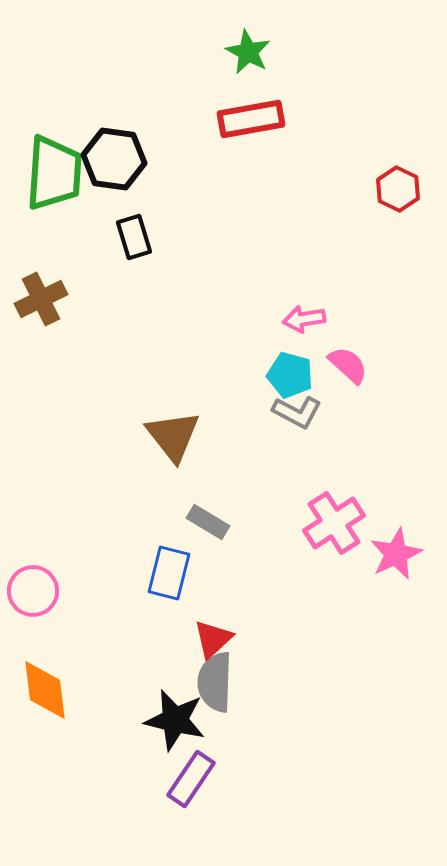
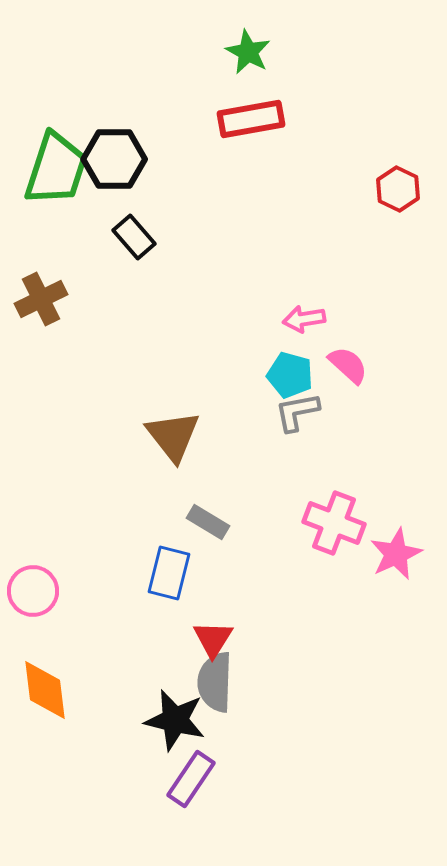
black hexagon: rotated 8 degrees counterclockwise
green trapezoid: moved 2 px right, 4 px up; rotated 14 degrees clockwise
black rectangle: rotated 24 degrees counterclockwise
gray L-shape: rotated 141 degrees clockwise
pink cross: rotated 36 degrees counterclockwise
red triangle: rotated 15 degrees counterclockwise
